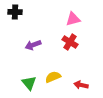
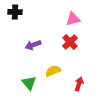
red cross: rotated 14 degrees clockwise
yellow semicircle: moved 6 px up
red arrow: moved 2 px left, 1 px up; rotated 96 degrees clockwise
